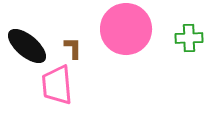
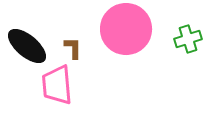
green cross: moved 1 px left, 1 px down; rotated 16 degrees counterclockwise
